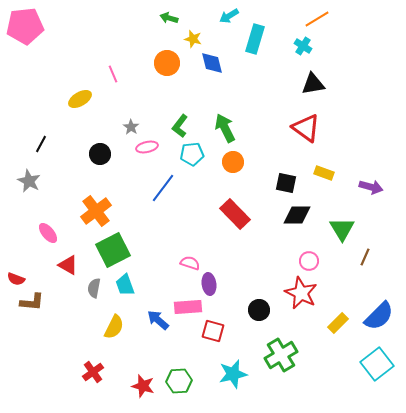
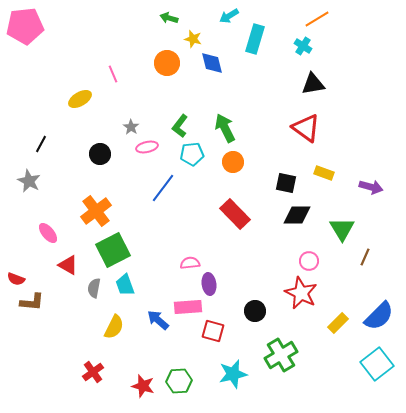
pink semicircle at (190, 263): rotated 24 degrees counterclockwise
black circle at (259, 310): moved 4 px left, 1 px down
